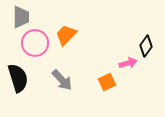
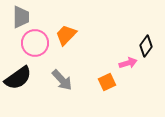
black semicircle: rotated 72 degrees clockwise
